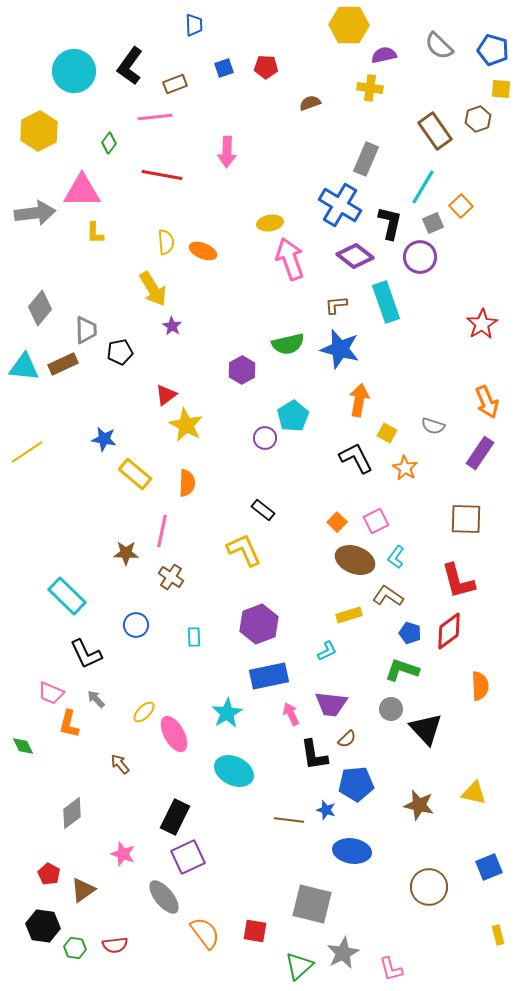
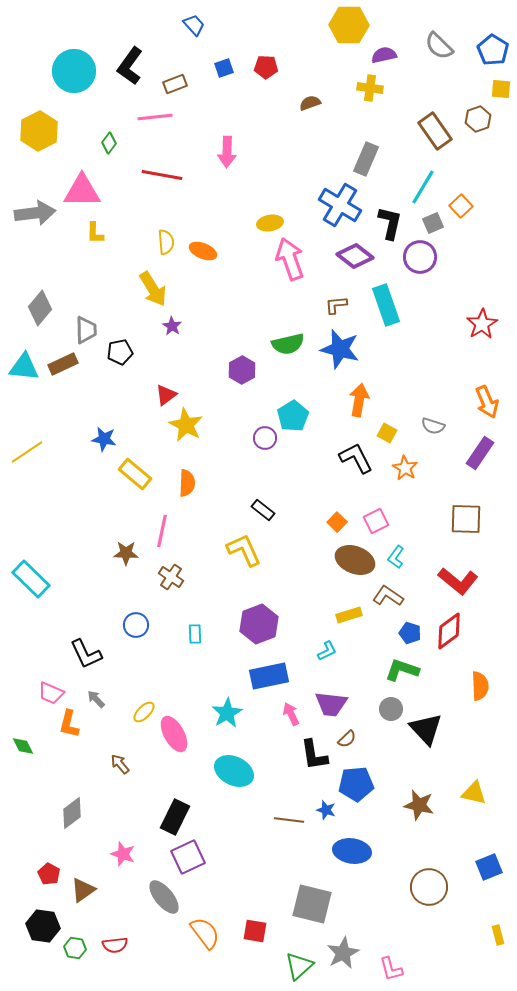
blue trapezoid at (194, 25): rotated 40 degrees counterclockwise
blue pentagon at (493, 50): rotated 16 degrees clockwise
cyan rectangle at (386, 302): moved 3 px down
red L-shape at (458, 581): rotated 36 degrees counterclockwise
cyan rectangle at (67, 596): moved 36 px left, 17 px up
cyan rectangle at (194, 637): moved 1 px right, 3 px up
